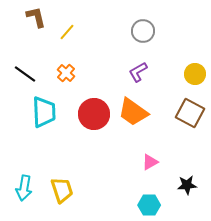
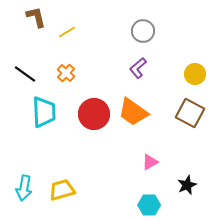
yellow line: rotated 18 degrees clockwise
purple L-shape: moved 4 px up; rotated 10 degrees counterclockwise
black star: rotated 18 degrees counterclockwise
yellow trapezoid: rotated 88 degrees counterclockwise
